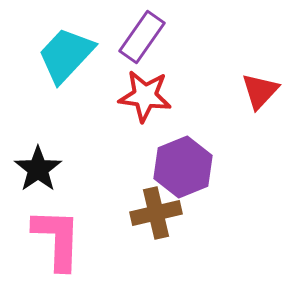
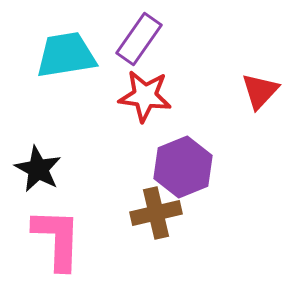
purple rectangle: moved 3 px left, 2 px down
cyan trapezoid: rotated 38 degrees clockwise
black star: rotated 9 degrees counterclockwise
